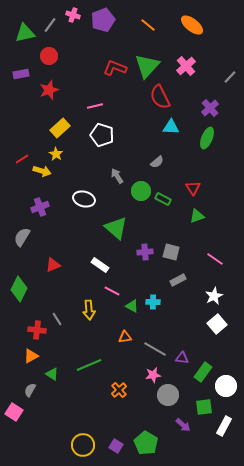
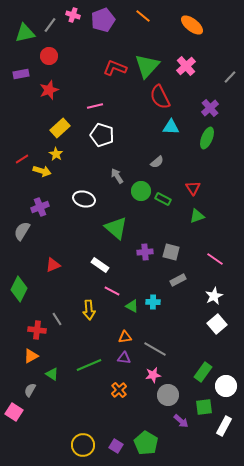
orange line at (148, 25): moved 5 px left, 9 px up
gray semicircle at (22, 237): moved 6 px up
purple triangle at (182, 358): moved 58 px left
purple arrow at (183, 425): moved 2 px left, 4 px up
